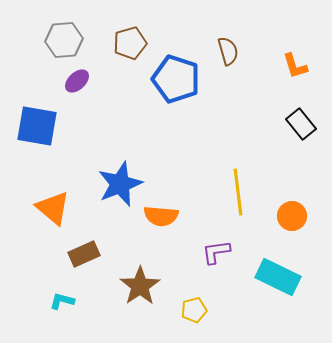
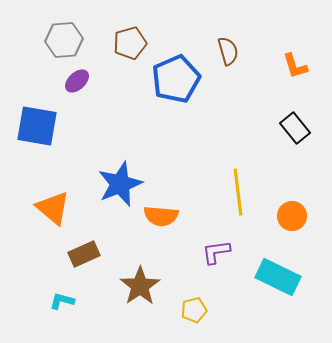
blue pentagon: rotated 30 degrees clockwise
black rectangle: moved 6 px left, 4 px down
